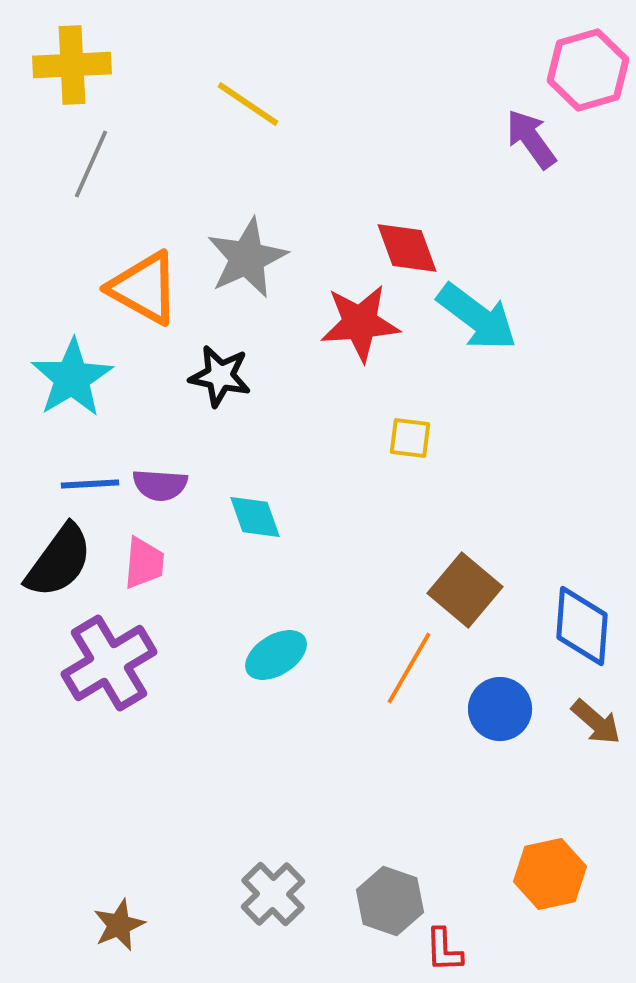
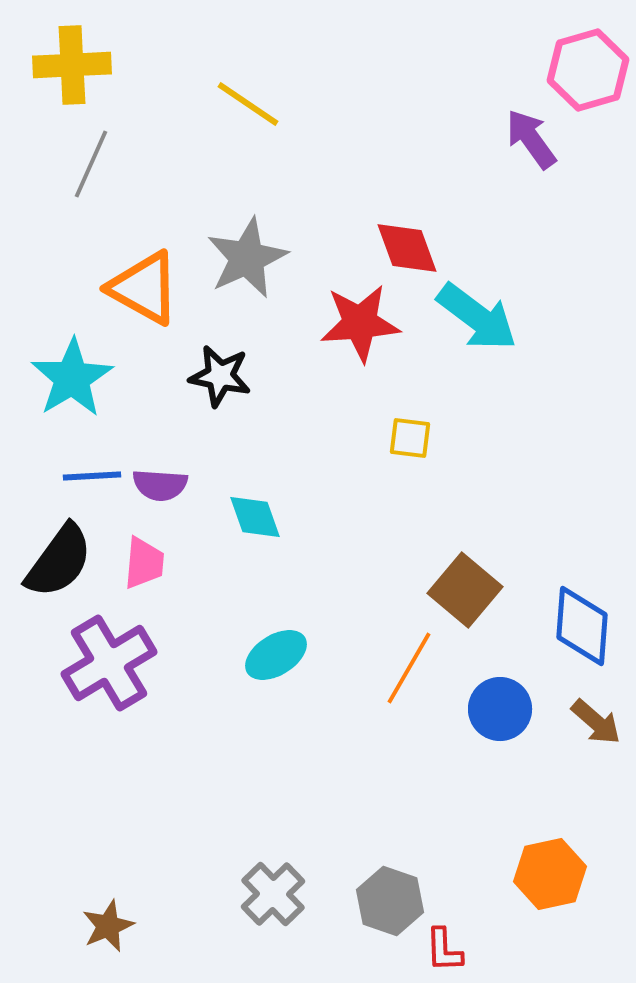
blue line: moved 2 px right, 8 px up
brown star: moved 11 px left, 1 px down
